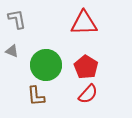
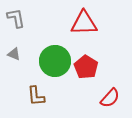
gray L-shape: moved 1 px left, 1 px up
gray triangle: moved 2 px right, 3 px down
green circle: moved 9 px right, 4 px up
red semicircle: moved 22 px right, 4 px down
